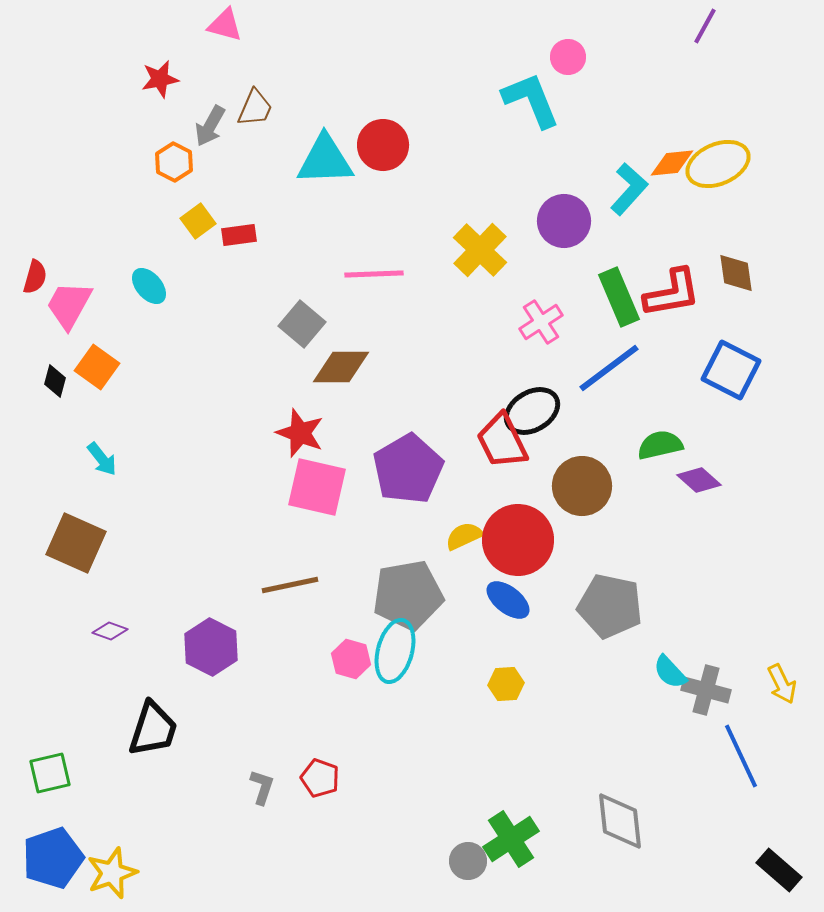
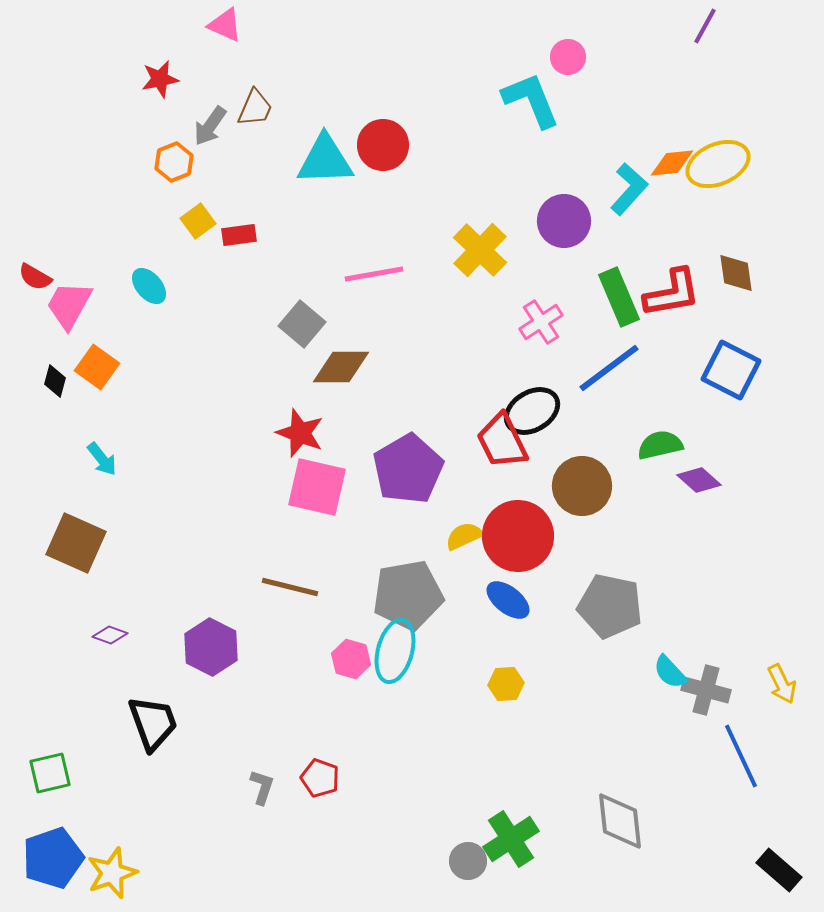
pink triangle at (225, 25): rotated 9 degrees clockwise
gray arrow at (210, 126): rotated 6 degrees clockwise
orange hexagon at (174, 162): rotated 12 degrees clockwise
pink line at (374, 274): rotated 8 degrees counterclockwise
red semicircle at (35, 277): rotated 104 degrees clockwise
red circle at (518, 540): moved 4 px up
brown line at (290, 585): moved 2 px down; rotated 26 degrees clockwise
purple diamond at (110, 631): moved 4 px down
black trapezoid at (153, 729): moved 6 px up; rotated 38 degrees counterclockwise
